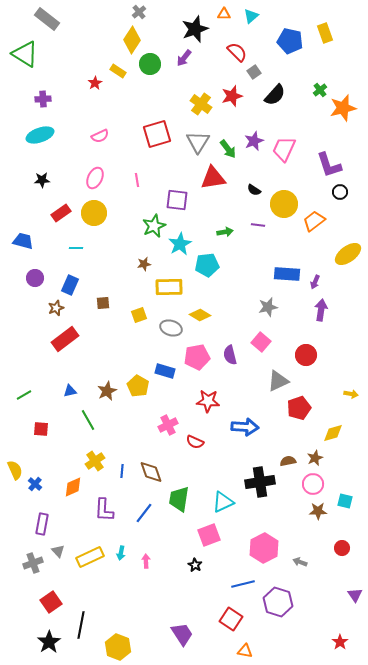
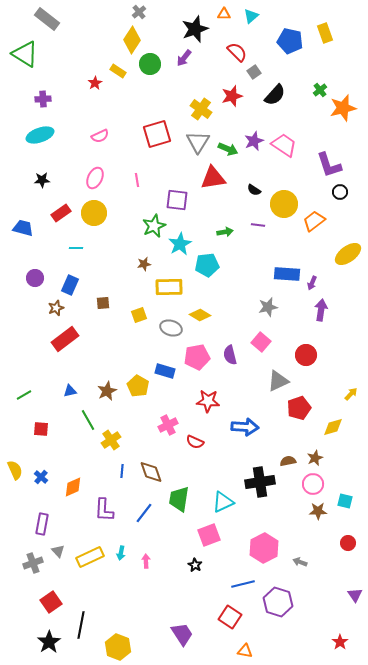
yellow cross at (201, 104): moved 5 px down
green arrow at (228, 149): rotated 30 degrees counterclockwise
pink trapezoid at (284, 149): moved 4 px up; rotated 100 degrees clockwise
blue trapezoid at (23, 241): moved 13 px up
purple arrow at (315, 282): moved 3 px left, 1 px down
yellow arrow at (351, 394): rotated 56 degrees counterclockwise
yellow diamond at (333, 433): moved 6 px up
yellow cross at (95, 461): moved 16 px right, 21 px up
blue cross at (35, 484): moved 6 px right, 7 px up
red circle at (342, 548): moved 6 px right, 5 px up
red square at (231, 619): moved 1 px left, 2 px up
